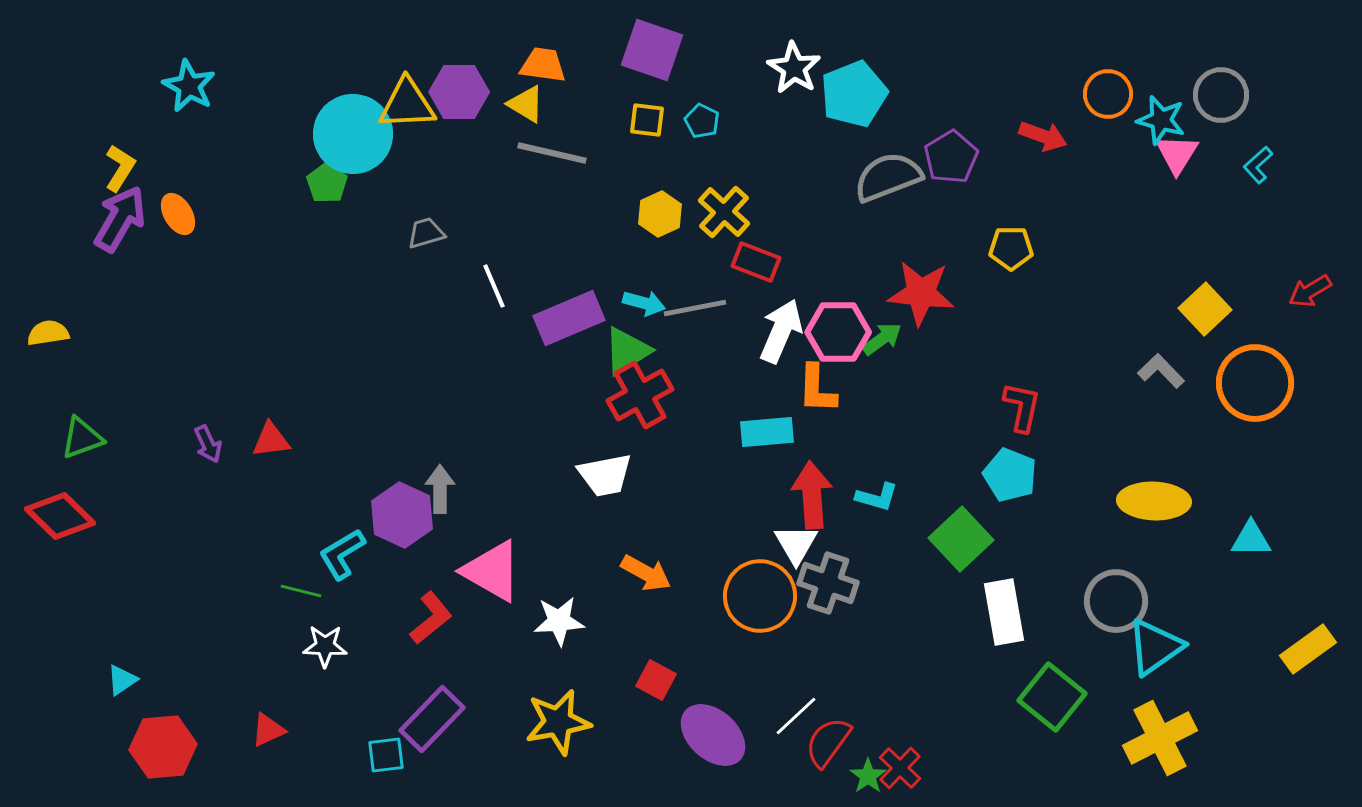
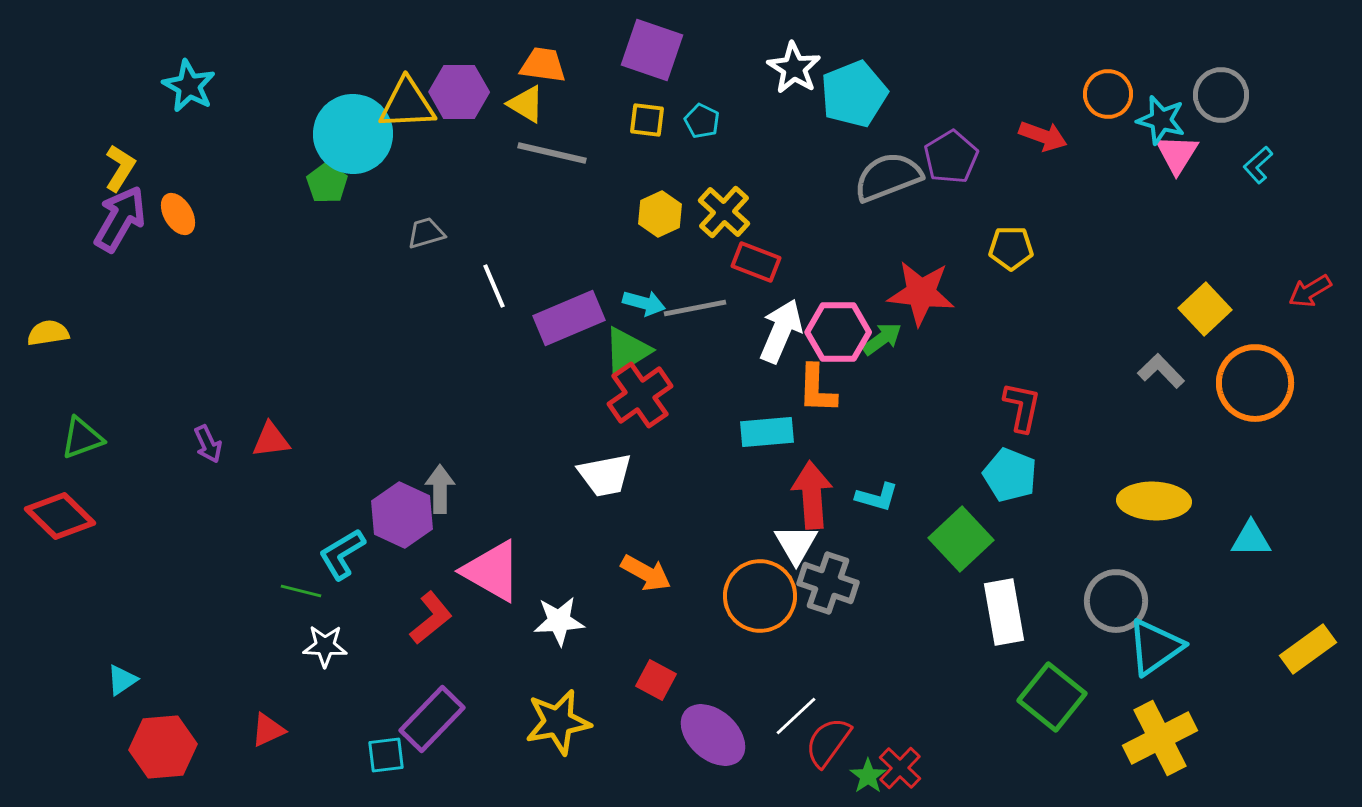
red cross at (640, 395): rotated 6 degrees counterclockwise
